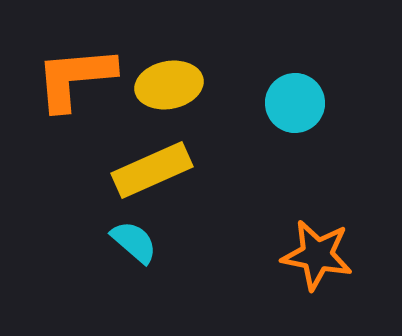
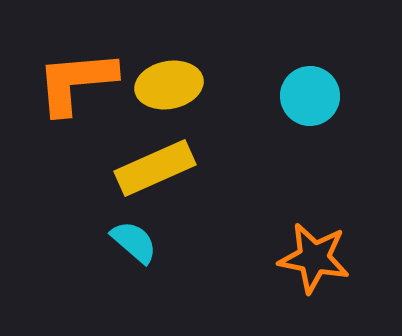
orange L-shape: moved 1 px right, 4 px down
cyan circle: moved 15 px right, 7 px up
yellow rectangle: moved 3 px right, 2 px up
orange star: moved 3 px left, 3 px down
